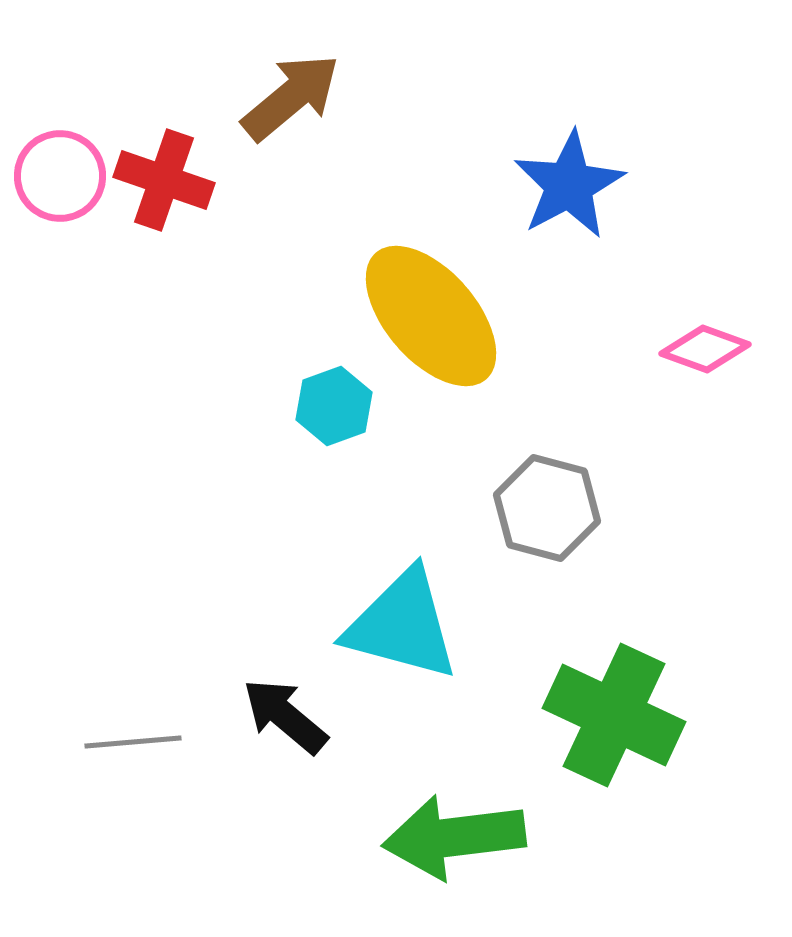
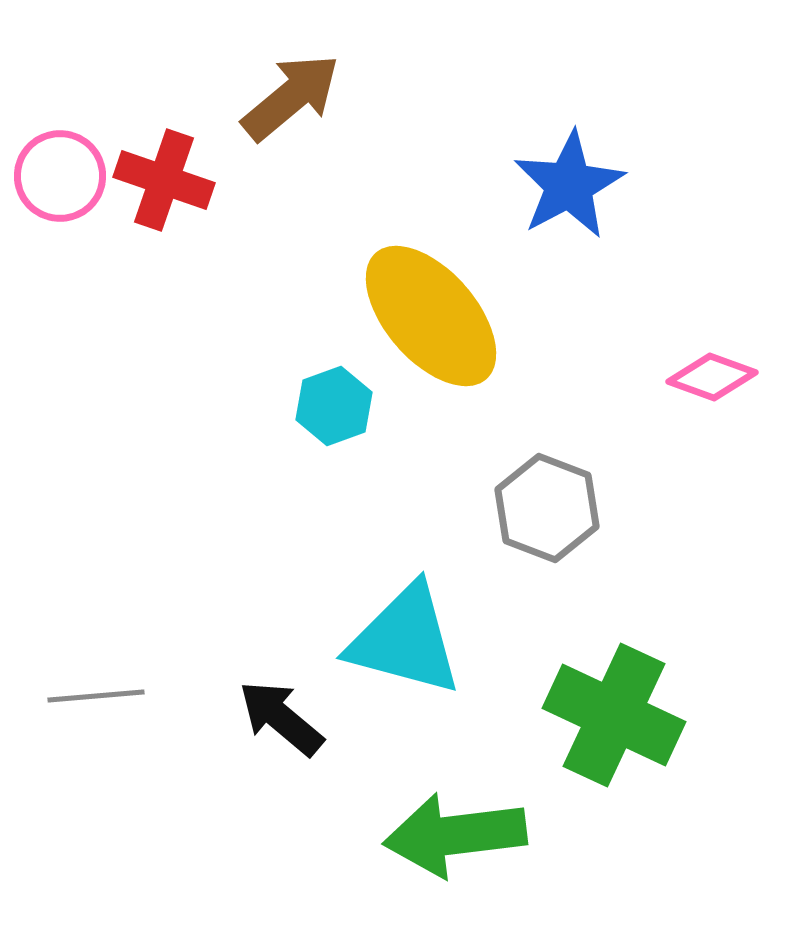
pink diamond: moved 7 px right, 28 px down
gray hexagon: rotated 6 degrees clockwise
cyan triangle: moved 3 px right, 15 px down
black arrow: moved 4 px left, 2 px down
gray line: moved 37 px left, 46 px up
green arrow: moved 1 px right, 2 px up
